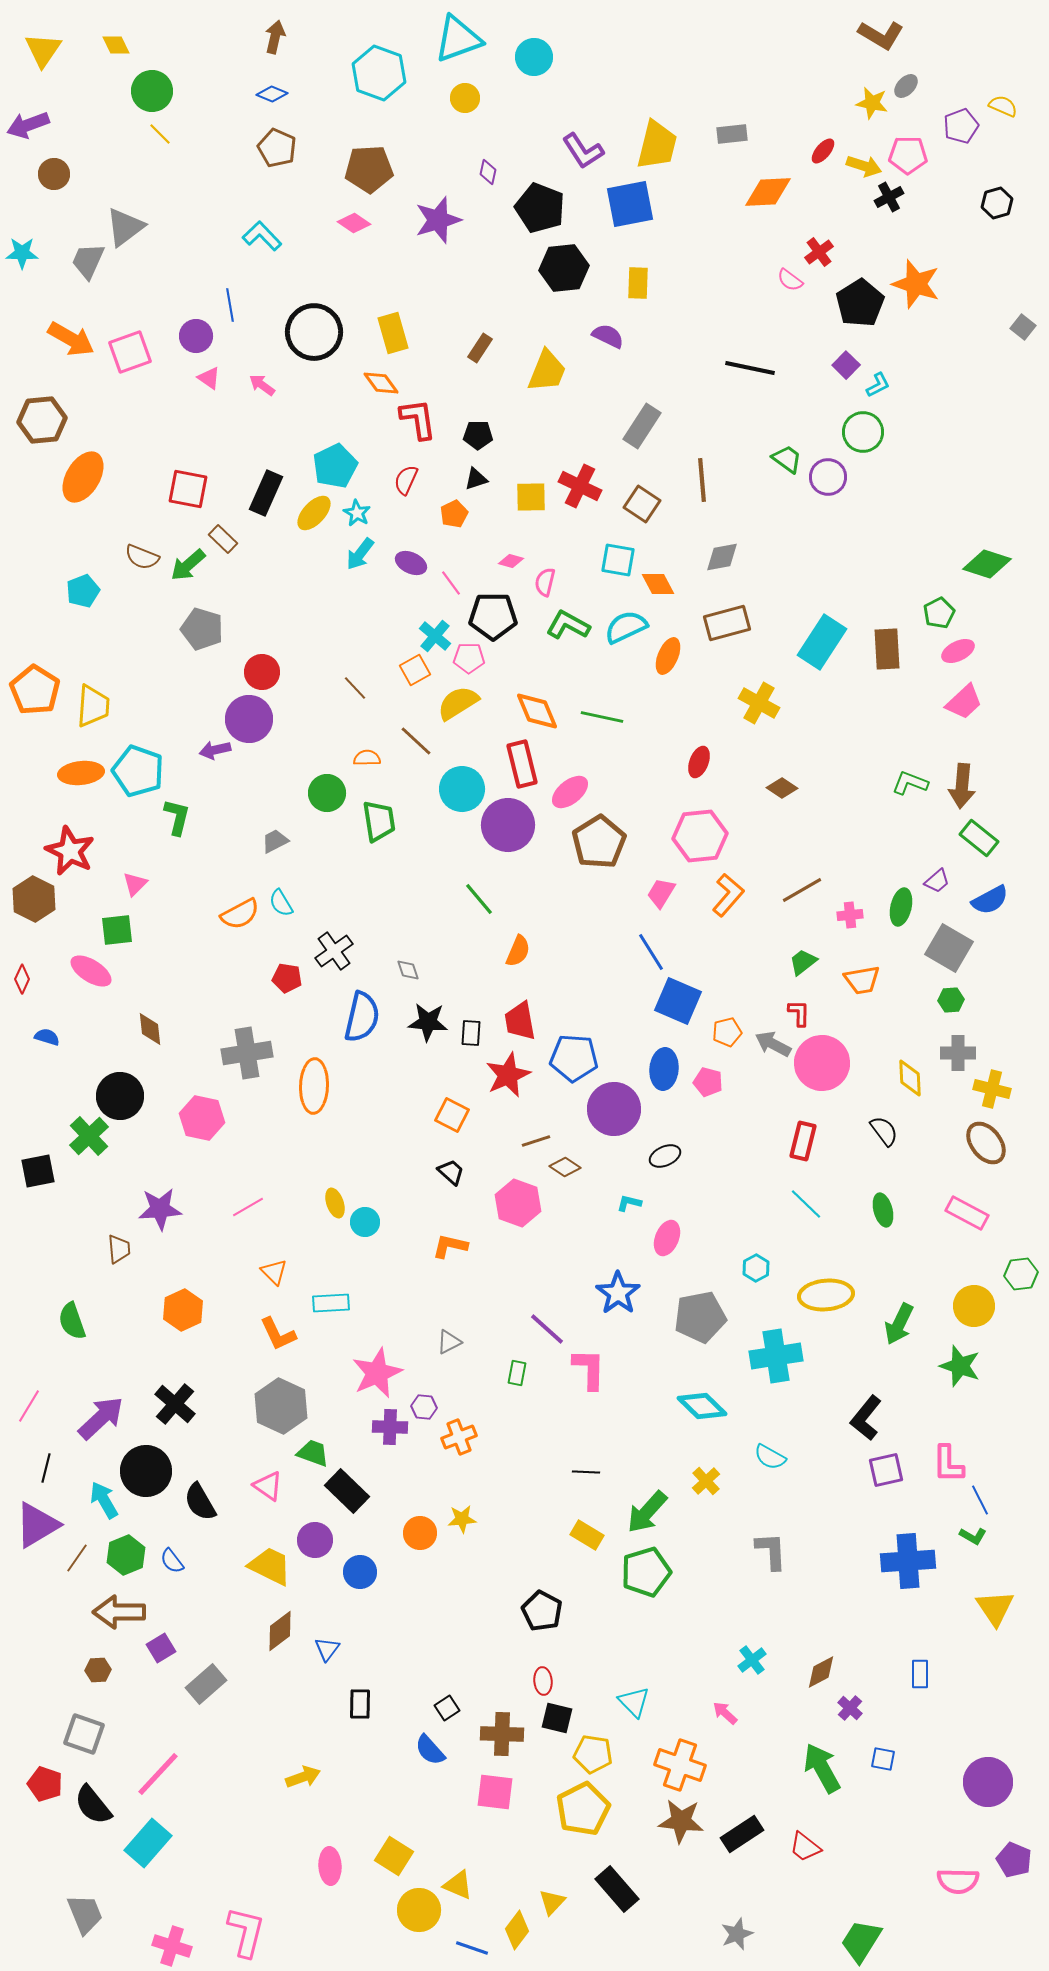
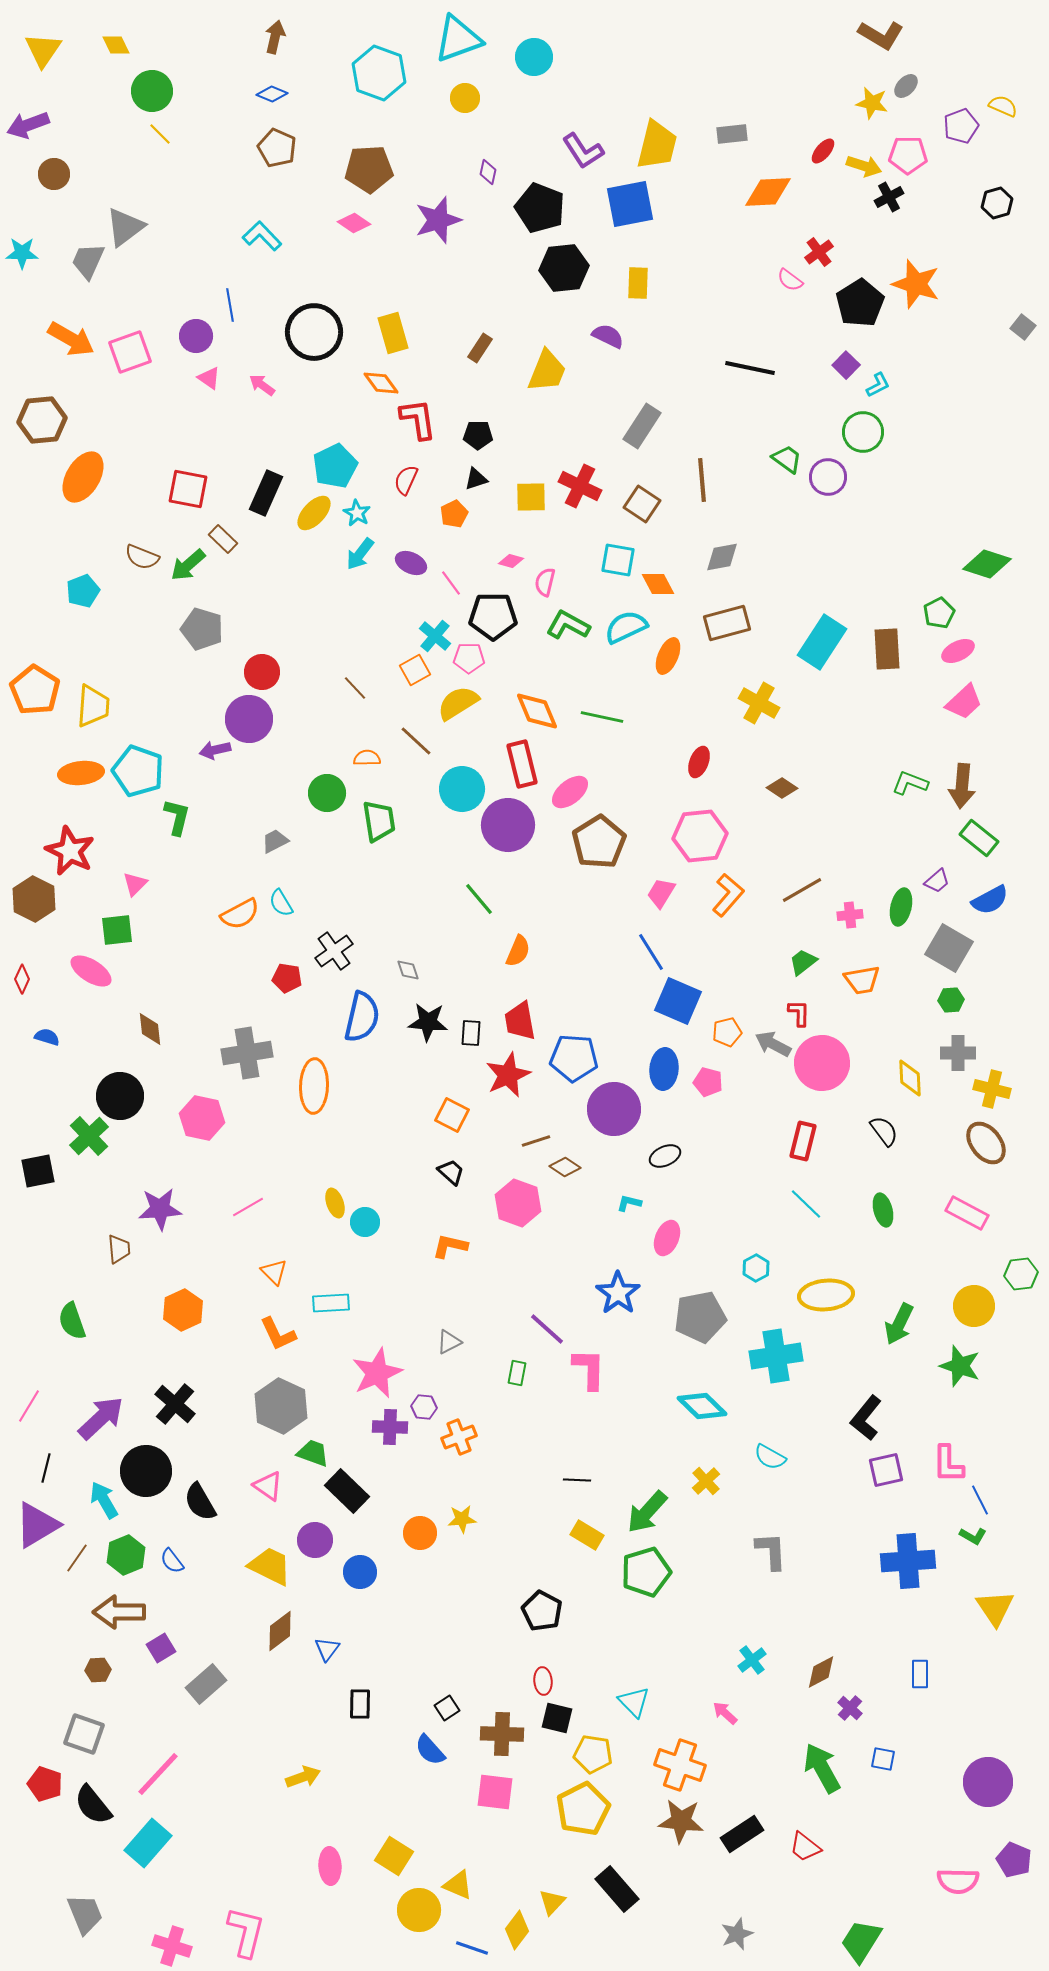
black line at (586, 1472): moved 9 px left, 8 px down
